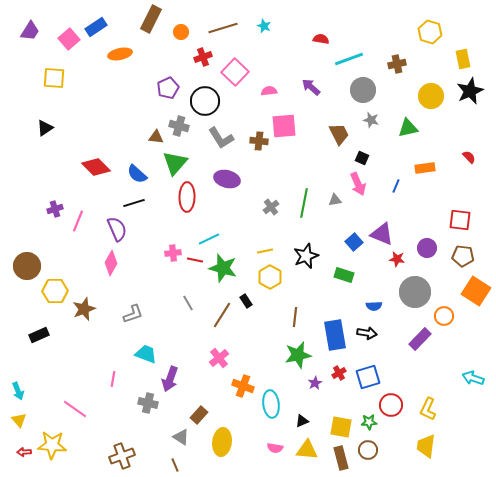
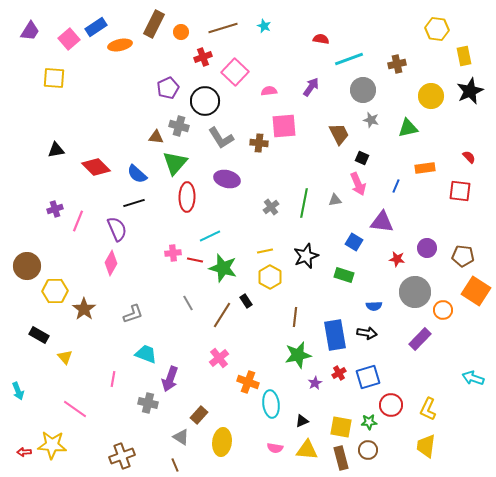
brown rectangle at (151, 19): moved 3 px right, 5 px down
yellow hexagon at (430, 32): moved 7 px right, 3 px up; rotated 10 degrees counterclockwise
orange ellipse at (120, 54): moved 9 px up
yellow rectangle at (463, 59): moved 1 px right, 3 px up
purple arrow at (311, 87): rotated 84 degrees clockwise
black triangle at (45, 128): moved 11 px right, 22 px down; rotated 24 degrees clockwise
brown cross at (259, 141): moved 2 px down
red square at (460, 220): moved 29 px up
purple triangle at (382, 234): moved 12 px up; rotated 15 degrees counterclockwise
cyan line at (209, 239): moved 1 px right, 3 px up
blue square at (354, 242): rotated 18 degrees counterclockwise
brown star at (84, 309): rotated 15 degrees counterclockwise
orange circle at (444, 316): moved 1 px left, 6 px up
black rectangle at (39, 335): rotated 54 degrees clockwise
orange cross at (243, 386): moved 5 px right, 4 px up
yellow triangle at (19, 420): moved 46 px right, 63 px up
